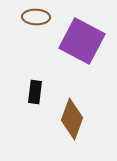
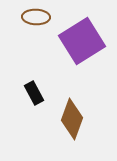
purple square: rotated 30 degrees clockwise
black rectangle: moved 1 px left, 1 px down; rotated 35 degrees counterclockwise
